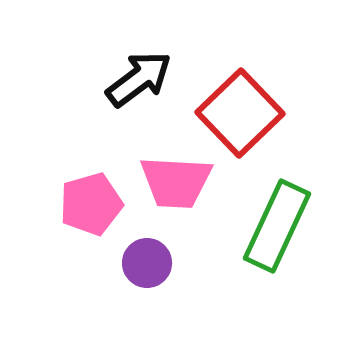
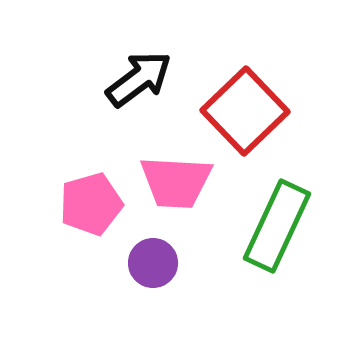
red square: moved 5 px right, 2 px up
purple circle: moved 6 px right
